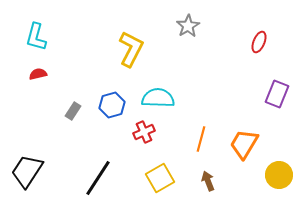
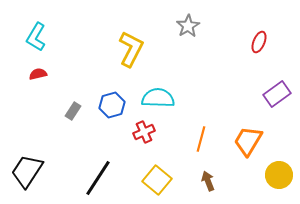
cyan L-shape: rotated 16 degrees clockwise
purple rectangle: rotated 32 degrees clockwise
orange trapezoid: moved 4 px right, 3 px up
yellow square: moved 3 px left, 2 px down; rotated 20 degrees counterclockwise
